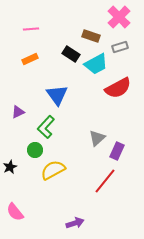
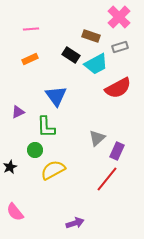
black rectangle: moved 1 px down
blue triangle: moved 1 px left, 1 px down
green L-shape: rotated 45 degrees counterclockwise
red line: moved 2 px right, 2 px up
